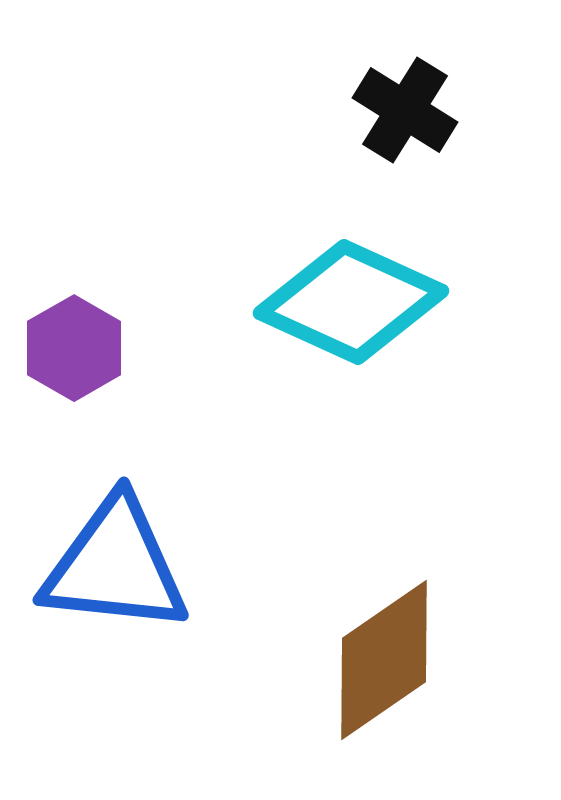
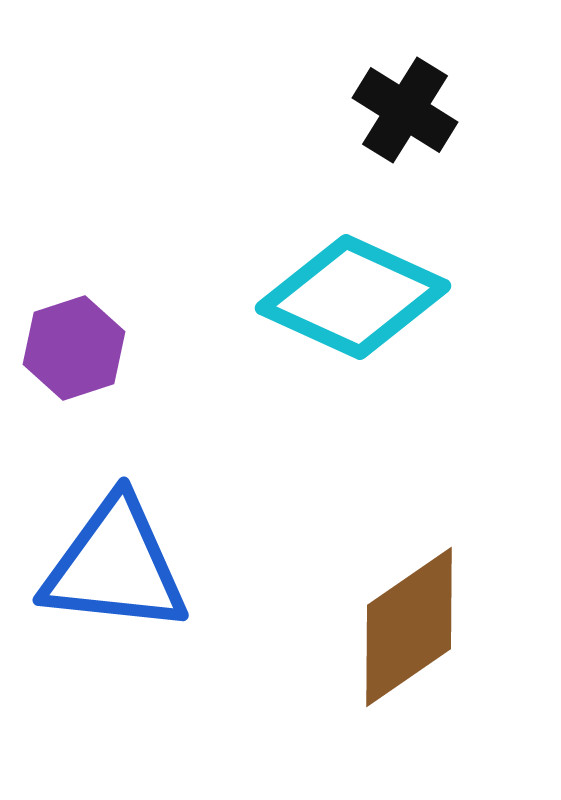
cyan diamond: moved 2 px right, 5 px up
purple hexagon: rotated 12 degrees clockwise
brown diamond: moved 25 px right, 33 px up
